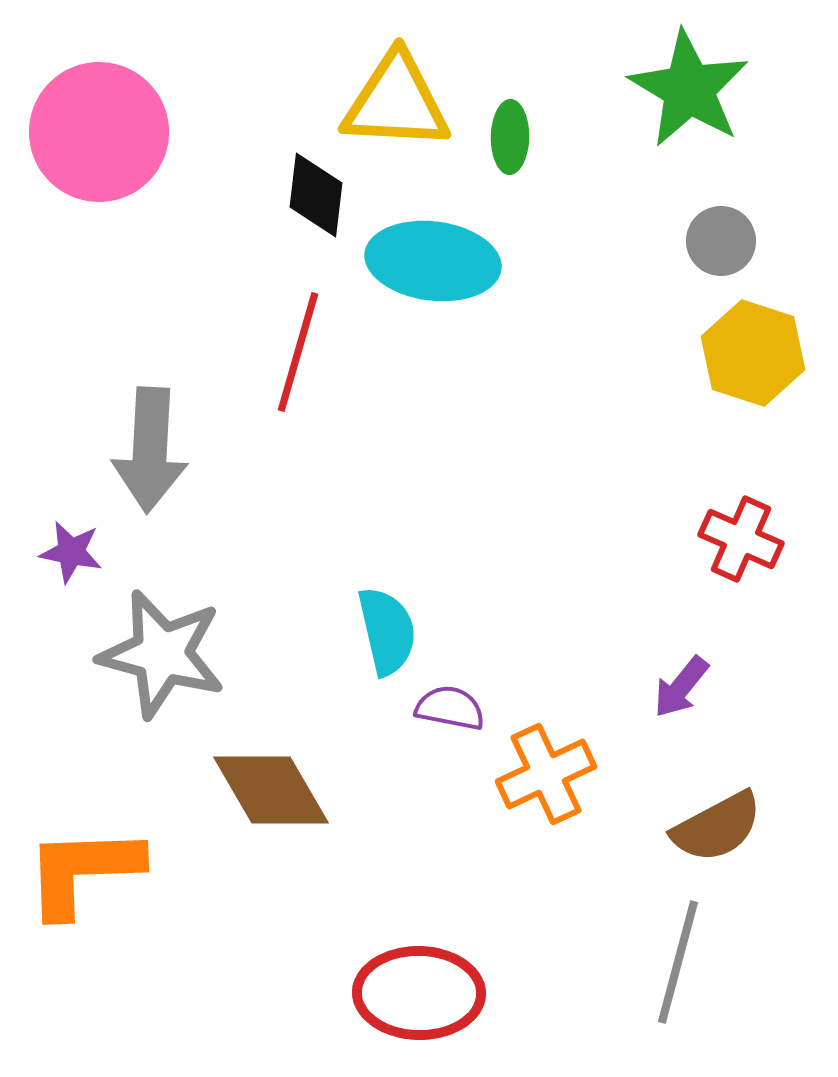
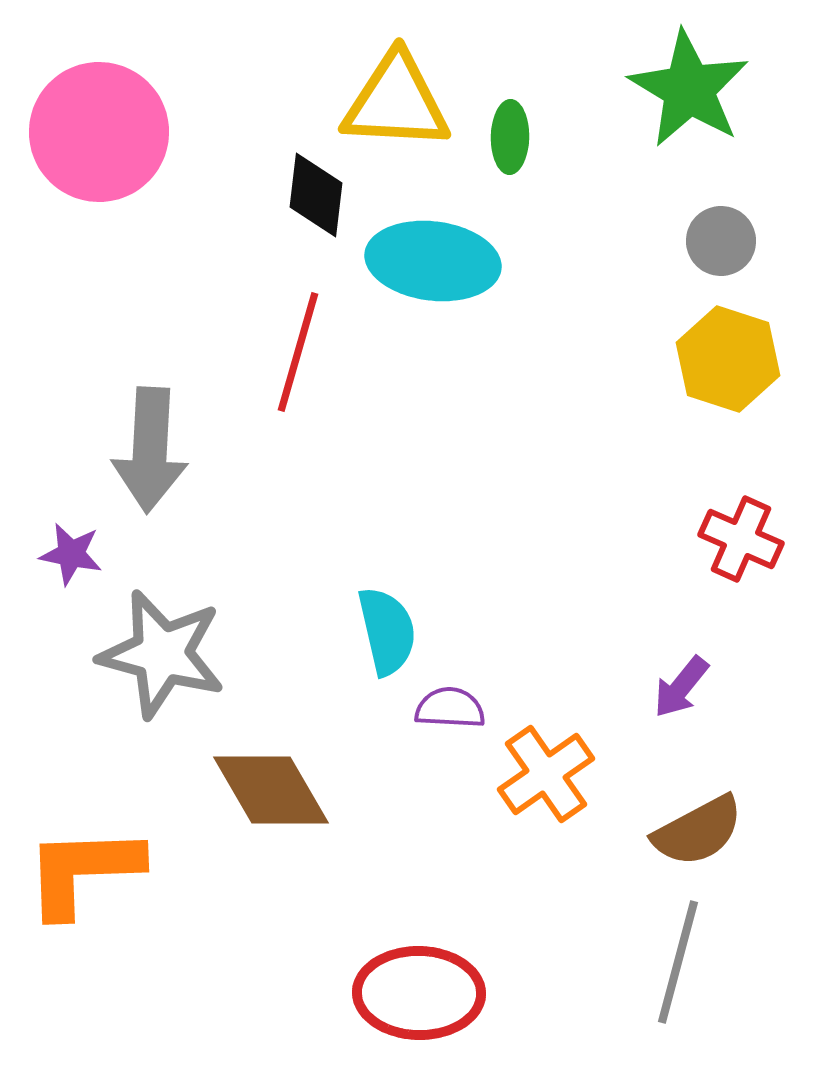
yellow hexagon: moved 25 px left, 6 px down
purple star: moved 2 px down
purple semicircle: rotated 8 degrees counterclockwise
orange cross: rotated 10 degrees counterclockwise
brown semicircle: moved 19 px left, 4 px down
